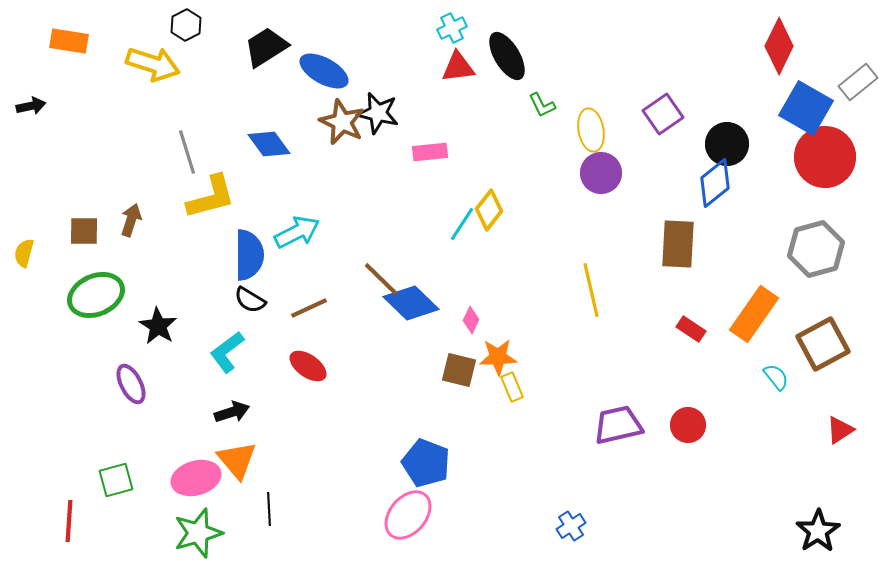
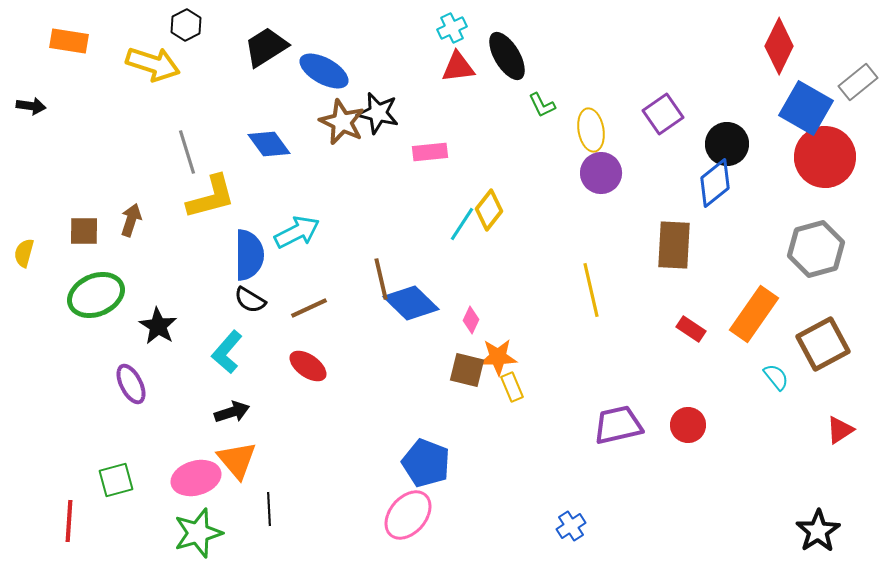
black arrow at (31, 106): rotated 20 degrees clockwise
brown rectangle at (678, 244): moved 4 px left, 1 px down
brown line at (381, 279): rotated 33 degrees clockwise
cyan L-shape at (227, 352): rotated 12 degrees counterclockwise
brown square at (459, 370): moved 8 px right
